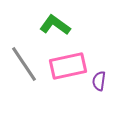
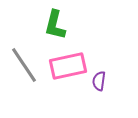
green L-shape: rotated 112 degrees counterclockwise
gray line: moved 1 px down
